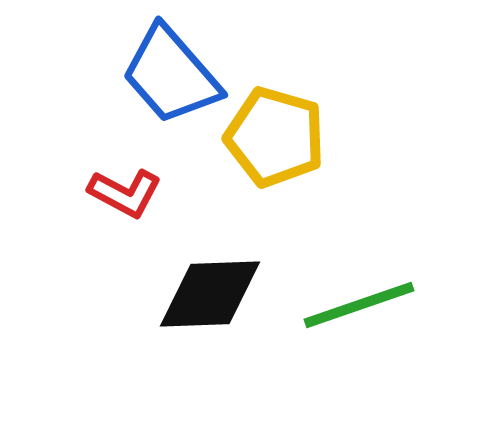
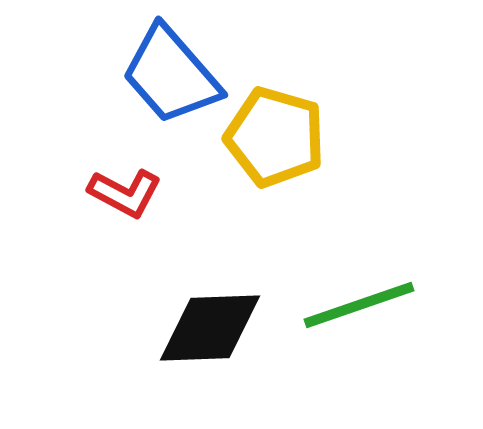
black diamond: moved 34 px down
